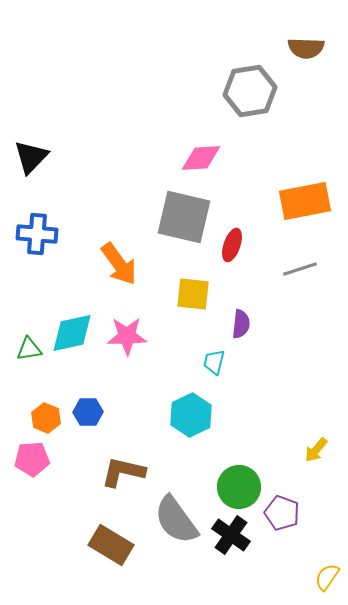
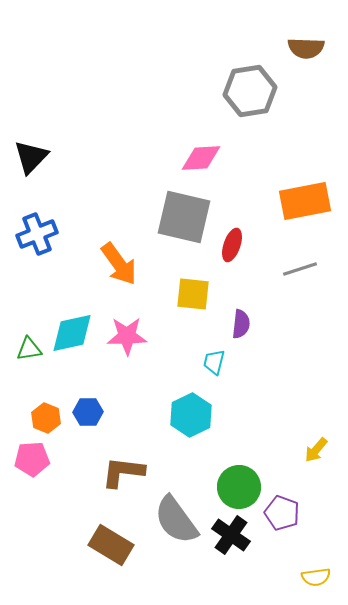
blue cross: rotated 27 degrees counterclockwise
brown L-shape: rotated 6 degrees counterclockwise
yellow semicircle: moved 11 px left; rotated 132 degrees counterclockwise
